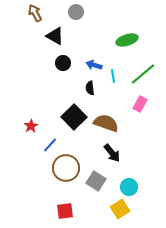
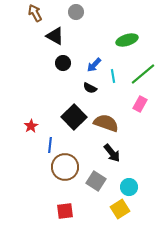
blue arrow: rotated 63 degrees counterclockwise
black semicircle: rotated 56 degrees counterclockwise
blue line: rotated 35 degrees counterclockwise
brown circle: moved 1 px left, 1 px up
